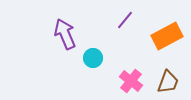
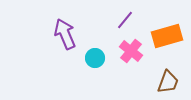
orange rectangle: rotated 12 degrees clockwise
cyan circle: moved 2 px right
pink cross: moved 30 px up
